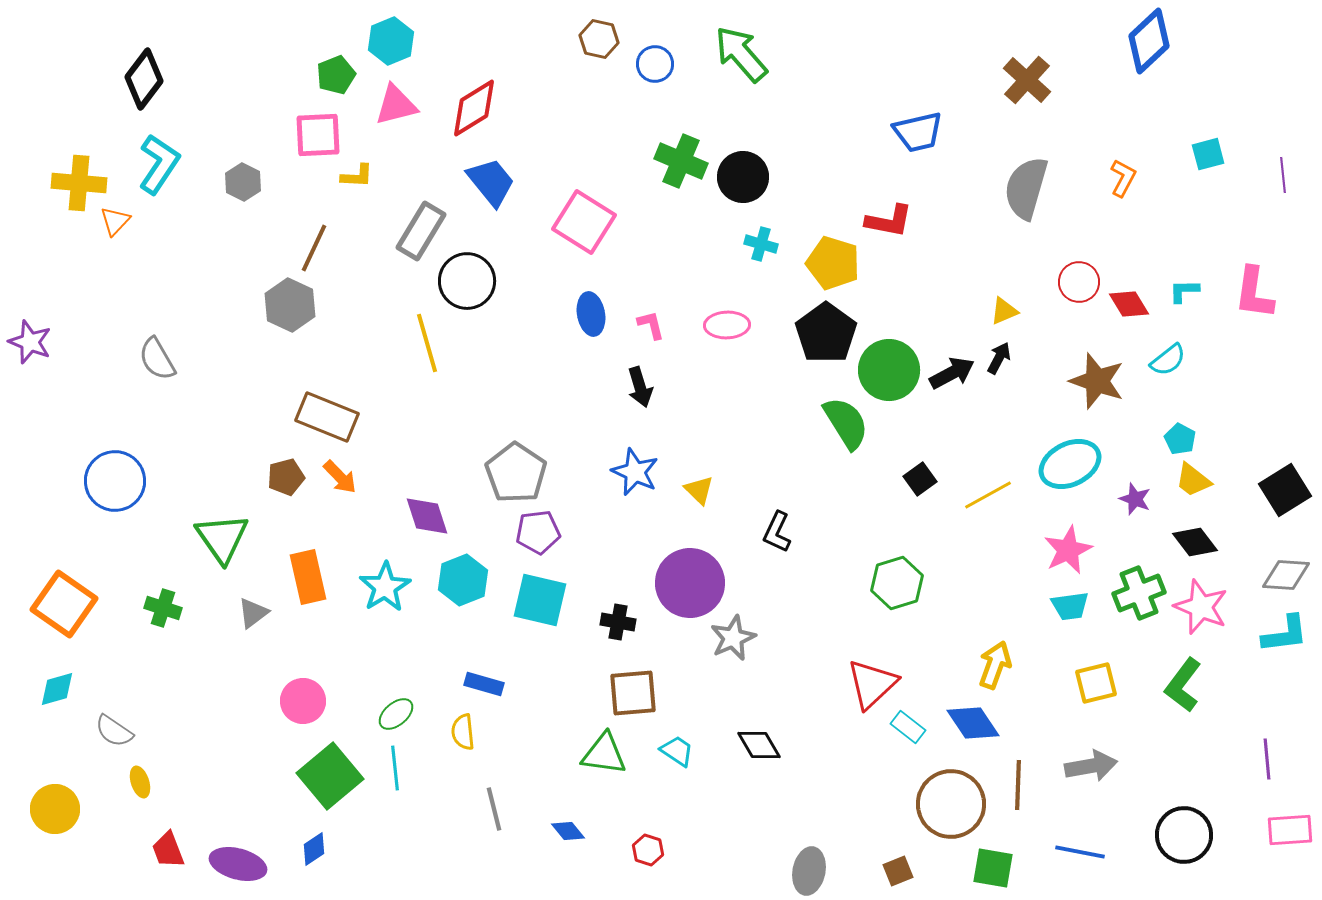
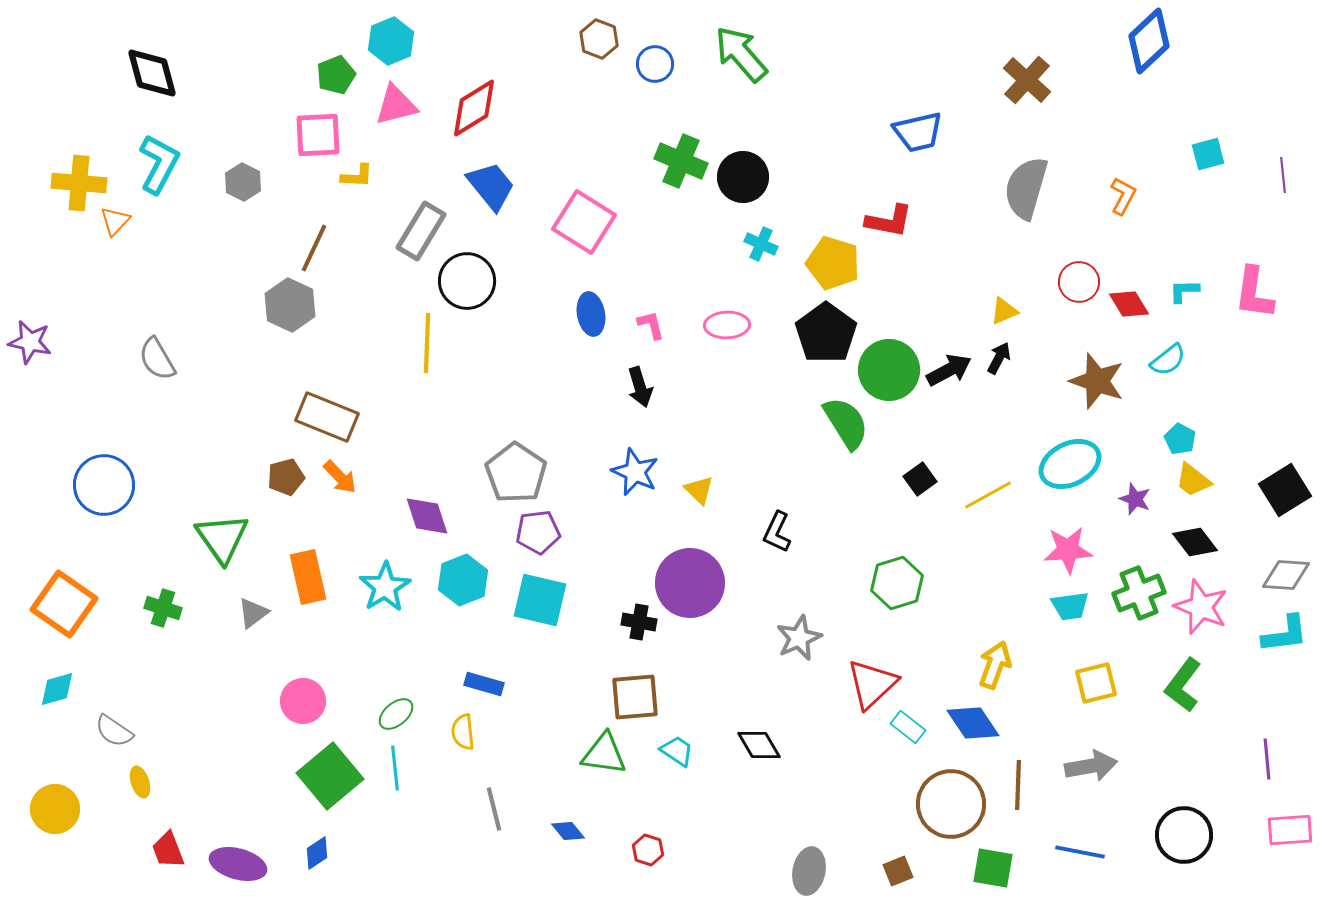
brown hexagon at (599, 39): rotated 9 degrees clockwise
black diamond at (144, 79): moved 8 px right, 6 px up; rotated 52 degrees counterclockwise
cyan L-shape at (159, 164): rotated 6 degrees counterclockwise
orange L-shape at (1123, 178): moved 18 px down
blue trapezoid at (491, 182): moved 4 px down
cyan cross at (761, 244): rotated 8 degrees clockwise
purple star at (30, 342): rotated 9 degrees counterclockwise
yellow line at (427, 343): rotated 18 degrees clockwise
black arrow at (952, 373): moved 3 px left, 3 px up
blue circle at (115, 481): moved 11 px left, 4 px down
pink star at (1068, 550): rotated 21 degrees clockwise
black cross at (618, 622): moved 21 px right
gray star at (733, 638): moved 66 px right
brown square at (633, 693): moved 2 px right, 4 px down
blue diamond at (314, 849): moved 3 px right, 4 px down
